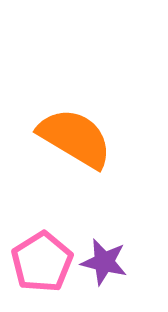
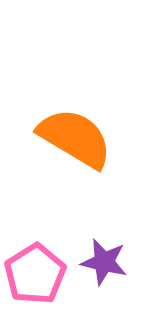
pink pentagon: moved 7 px left, 12 px down
